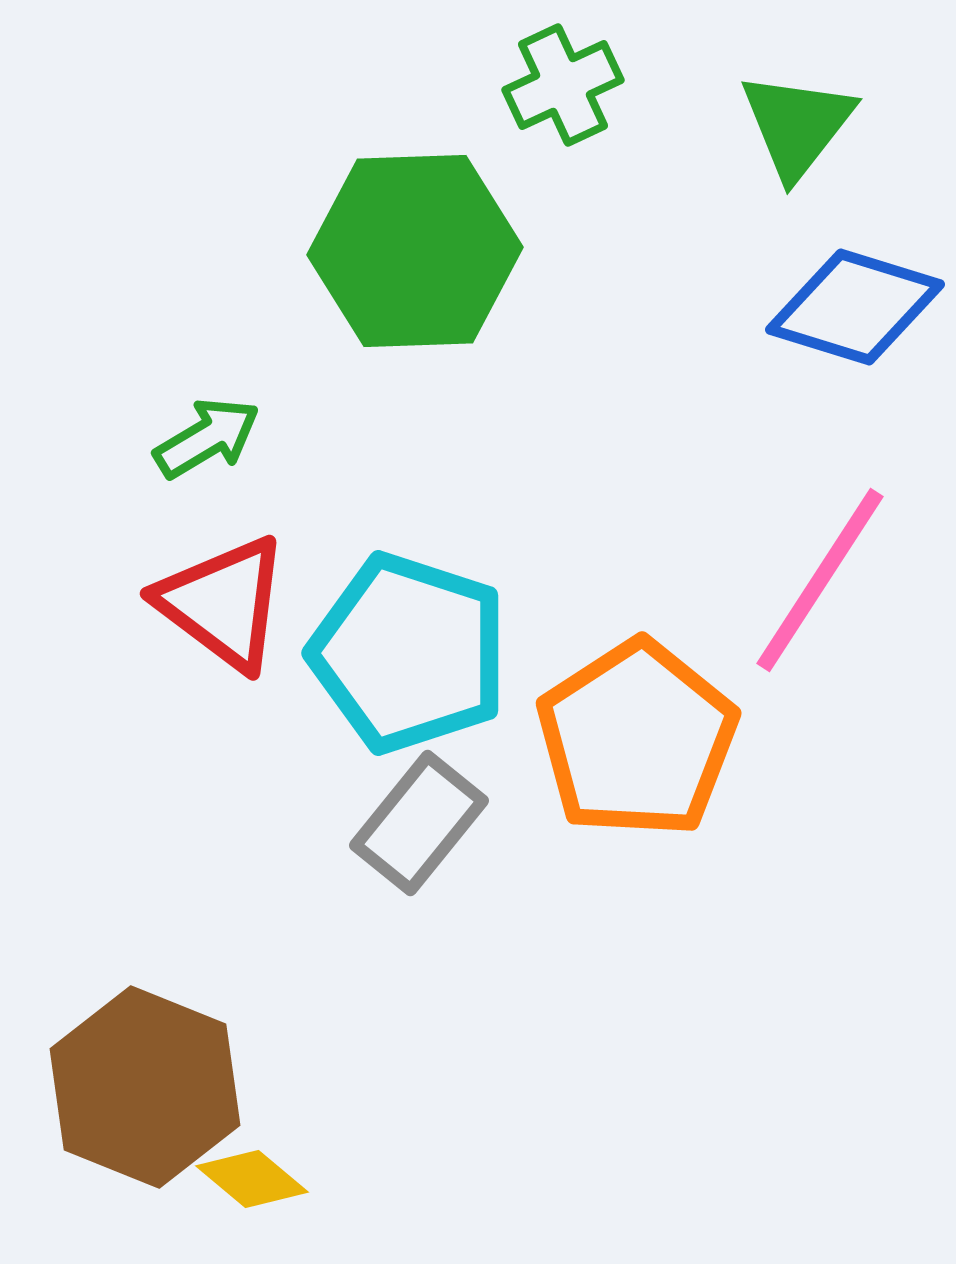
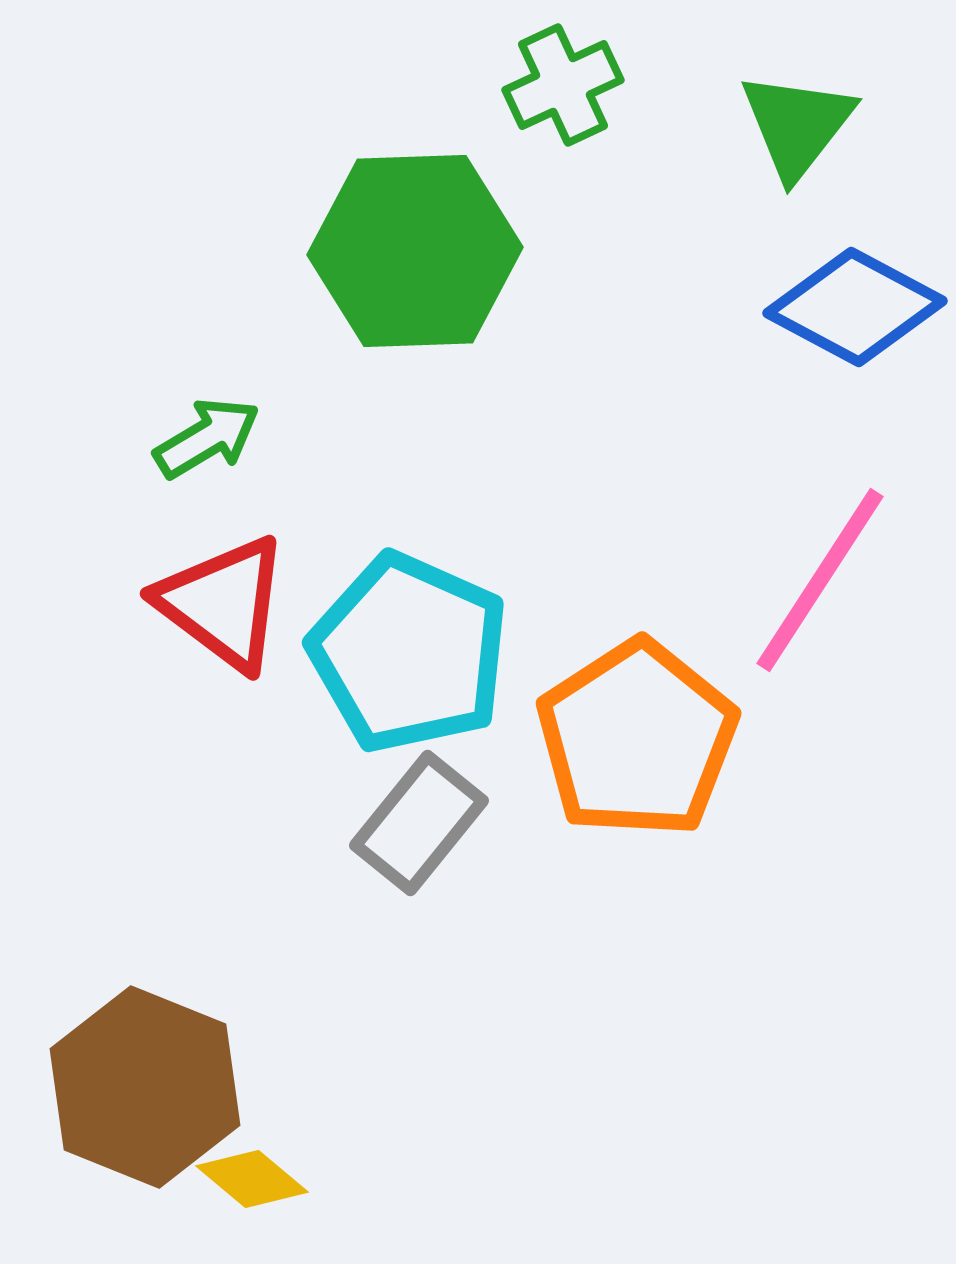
blue diamond: rotated 11 degrees clockwise
cyan pentagon: rotated 6 degrees clockwise
